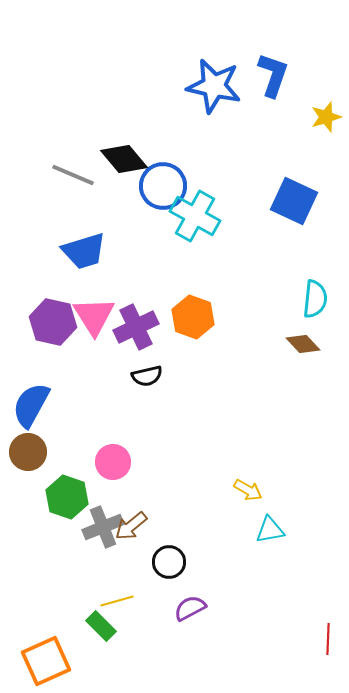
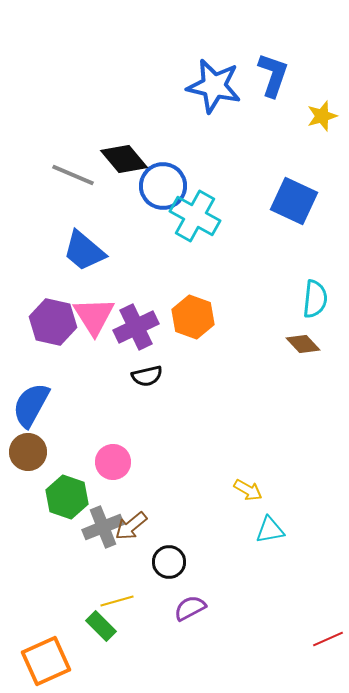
yellow star: moved 4 px left, 1 px up
blue trapezoid: rotated 57 degrees clockwise
red line: rotated 64 degrees clockwise
